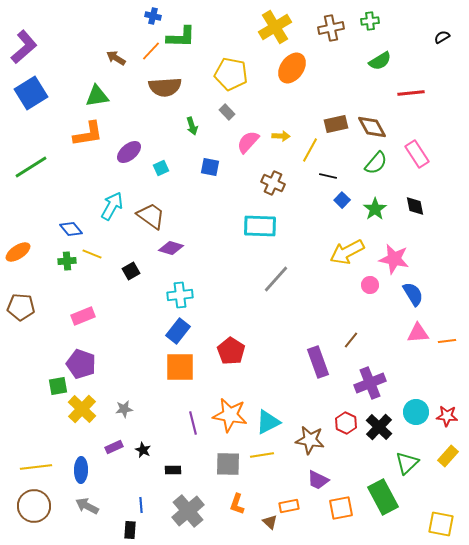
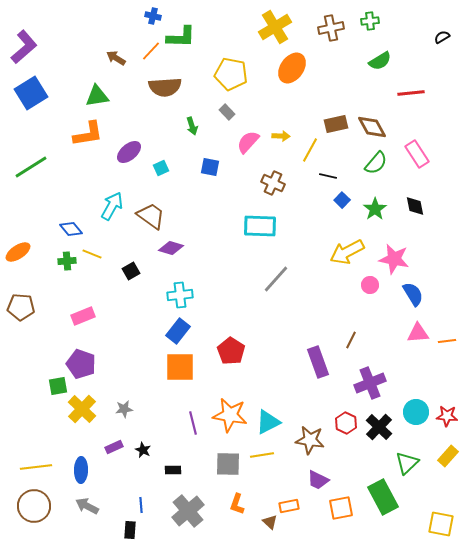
brown line at (351, 340): rotated 12 degrees counterclockwise
